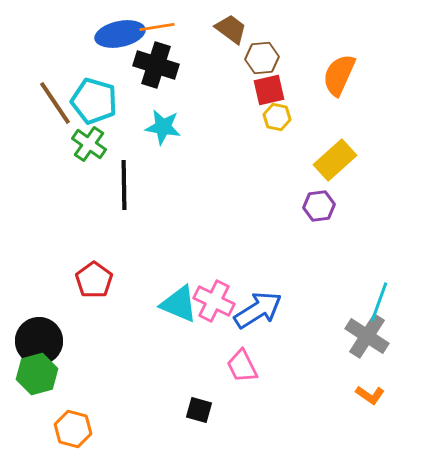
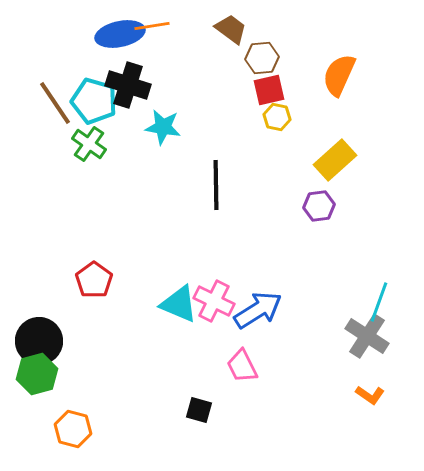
orange line: moved 5 px left, 1 px up
black cross: moved 28 px left, 20 px down
black line: moved 92 px right
